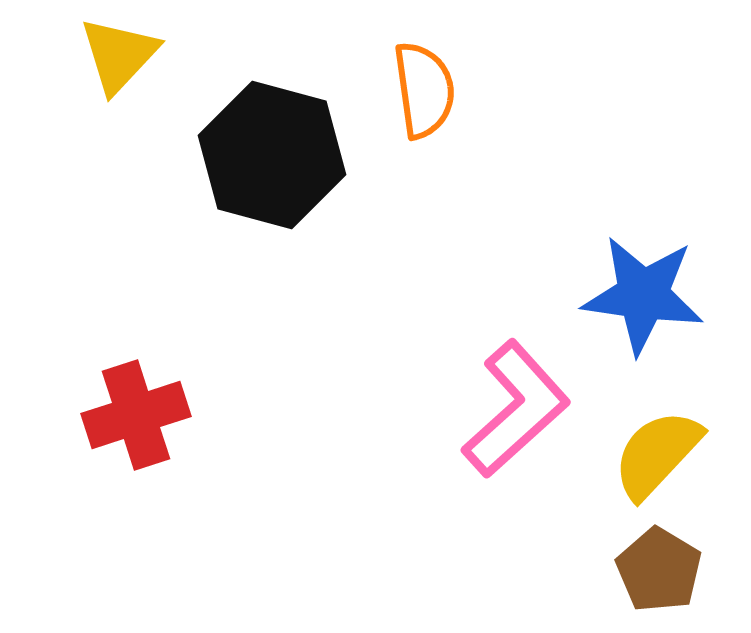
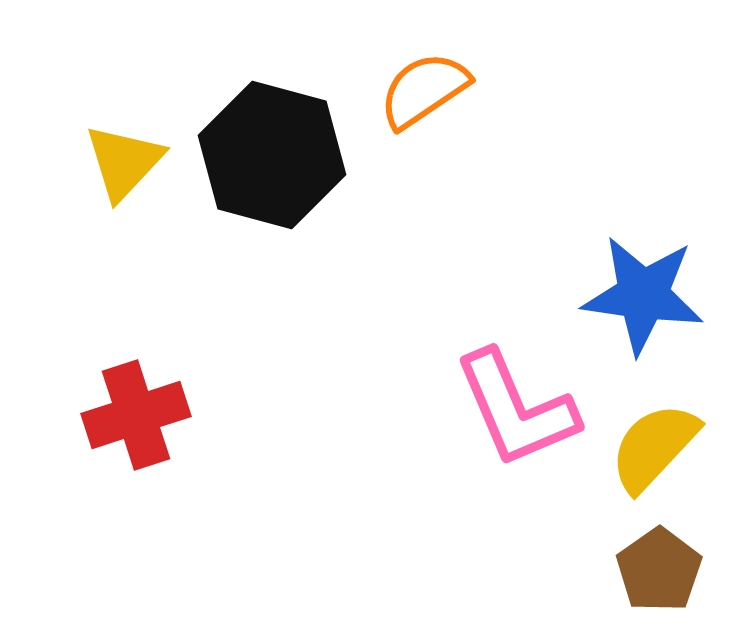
yellow triangle: moved 5 px right, 107 px down
orange semicircle: rotated 116 degrees counterclockwise
pink L-shape: rotated 109 degrees clockwise
yellow semicircle: moved 3 px left, 7 px up
brown pentagon: rotated 6 degrees clockwise
